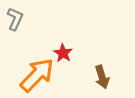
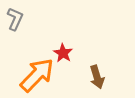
brown arrow: moved 5 px left
